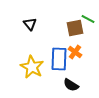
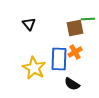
green line: rotated 32 degrees counterclockwise
black triangle: moved 1 px left
orange cross: rotated 24 degrees clockwise
yellow star: moved 2 px right, 1 px down
black semicircle: moved 1 px right, 1 px up
